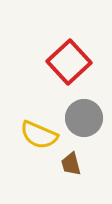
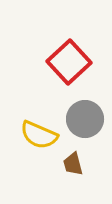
gray circle: moved 1 px right, 1 px down
brown trapezoid: moved 2 px right
